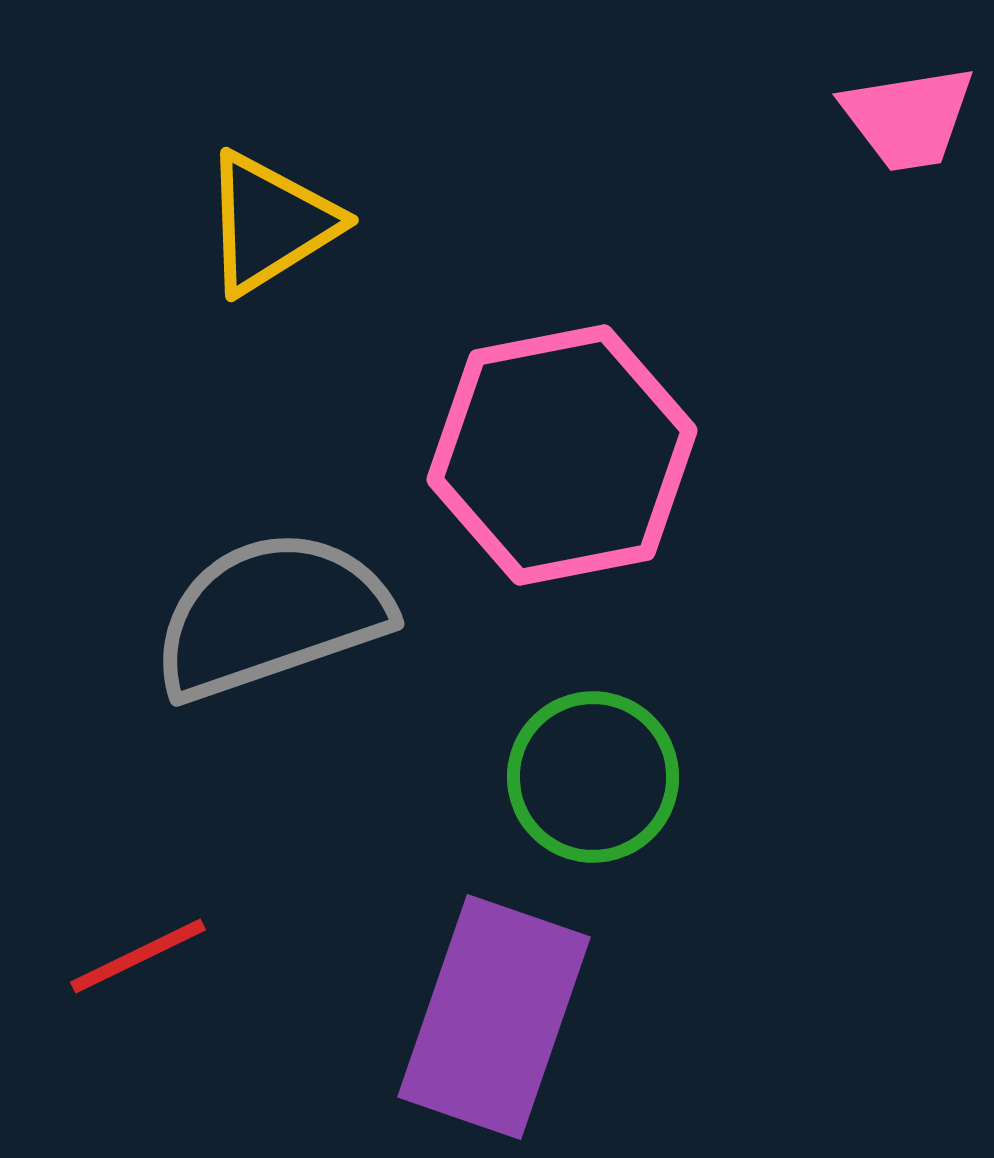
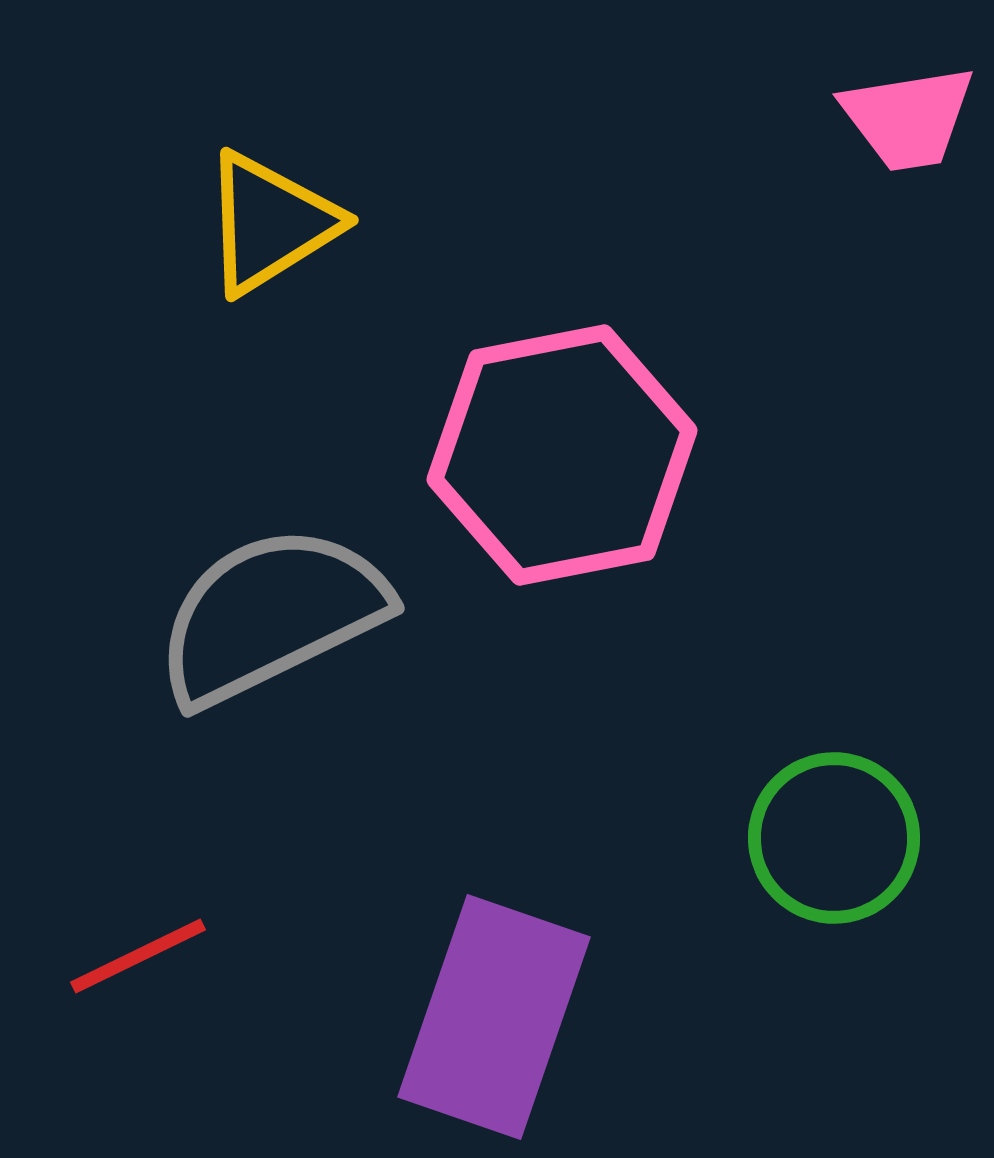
gray semicircle: rotated 7 degrees counterclockwise
green circle: moved 241 px right, 61 px down
